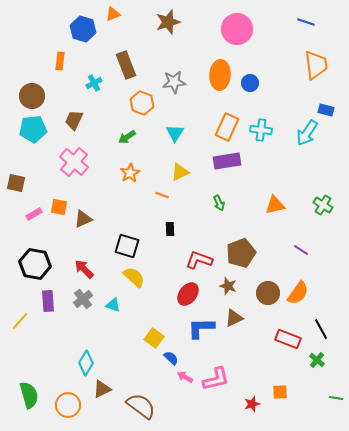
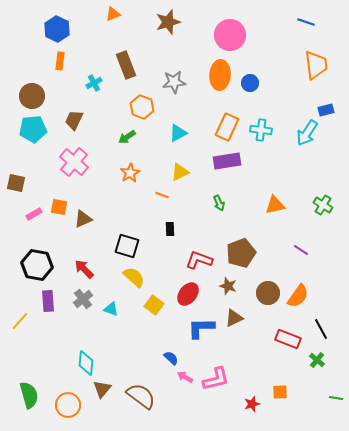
blue hexagon at (83, 29): moved 26 px left; rotated 10 degrees clockwise
pink circle at (237, 29): moved 7 px left, 6 px down
orange hexagon at (142, 103): moved 4 px down
blue rectangle at (326, 110): rotated 28 degrees counterclockwise
cyan triangle at (175, 133): moved 3 px right; rotated 30 degrees clockwise
black hexagon at (35, 264): moved 2 px right, 1 px down
orange semicircle at (298, 293): moved 3 px down
cyan triangle at (113, 305): moved 2 px left, 4 px down
yellow square at (154, 338): moved 33 px up
cyan diamond at (86, 363): rotated 25 degrees counterclockwise
brown triangle at (102, 389): rotated 24 degrees counterclockwise
brown semicircle at (141, 406): moved 10 px up
